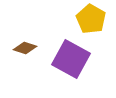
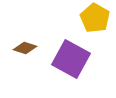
yellow pentagon: moved 4 px right, 1 px up
